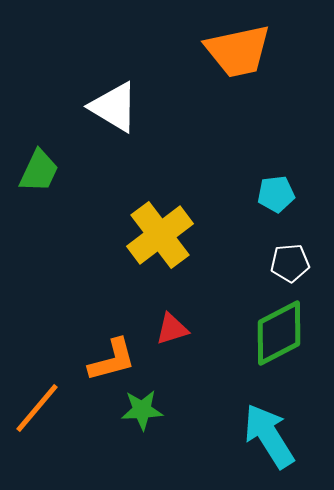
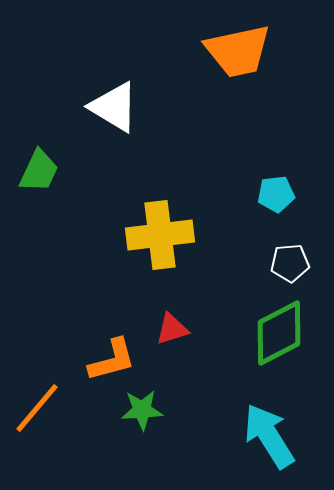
yellow cross: rotated 30 degrees clockwise
